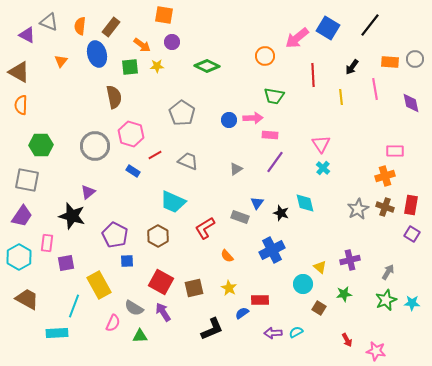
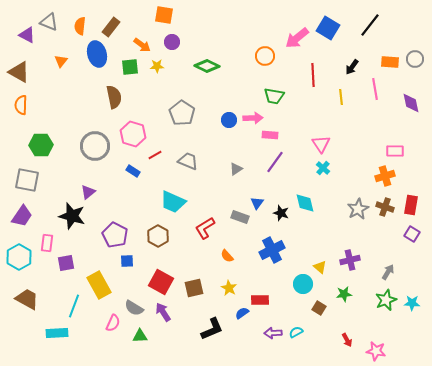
pink hexagon at (131, 134): moved 2 px right
